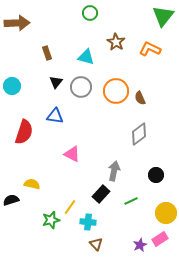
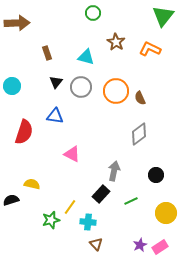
green circle: moved 3 px right
pink rectangle: moved 8 px down
